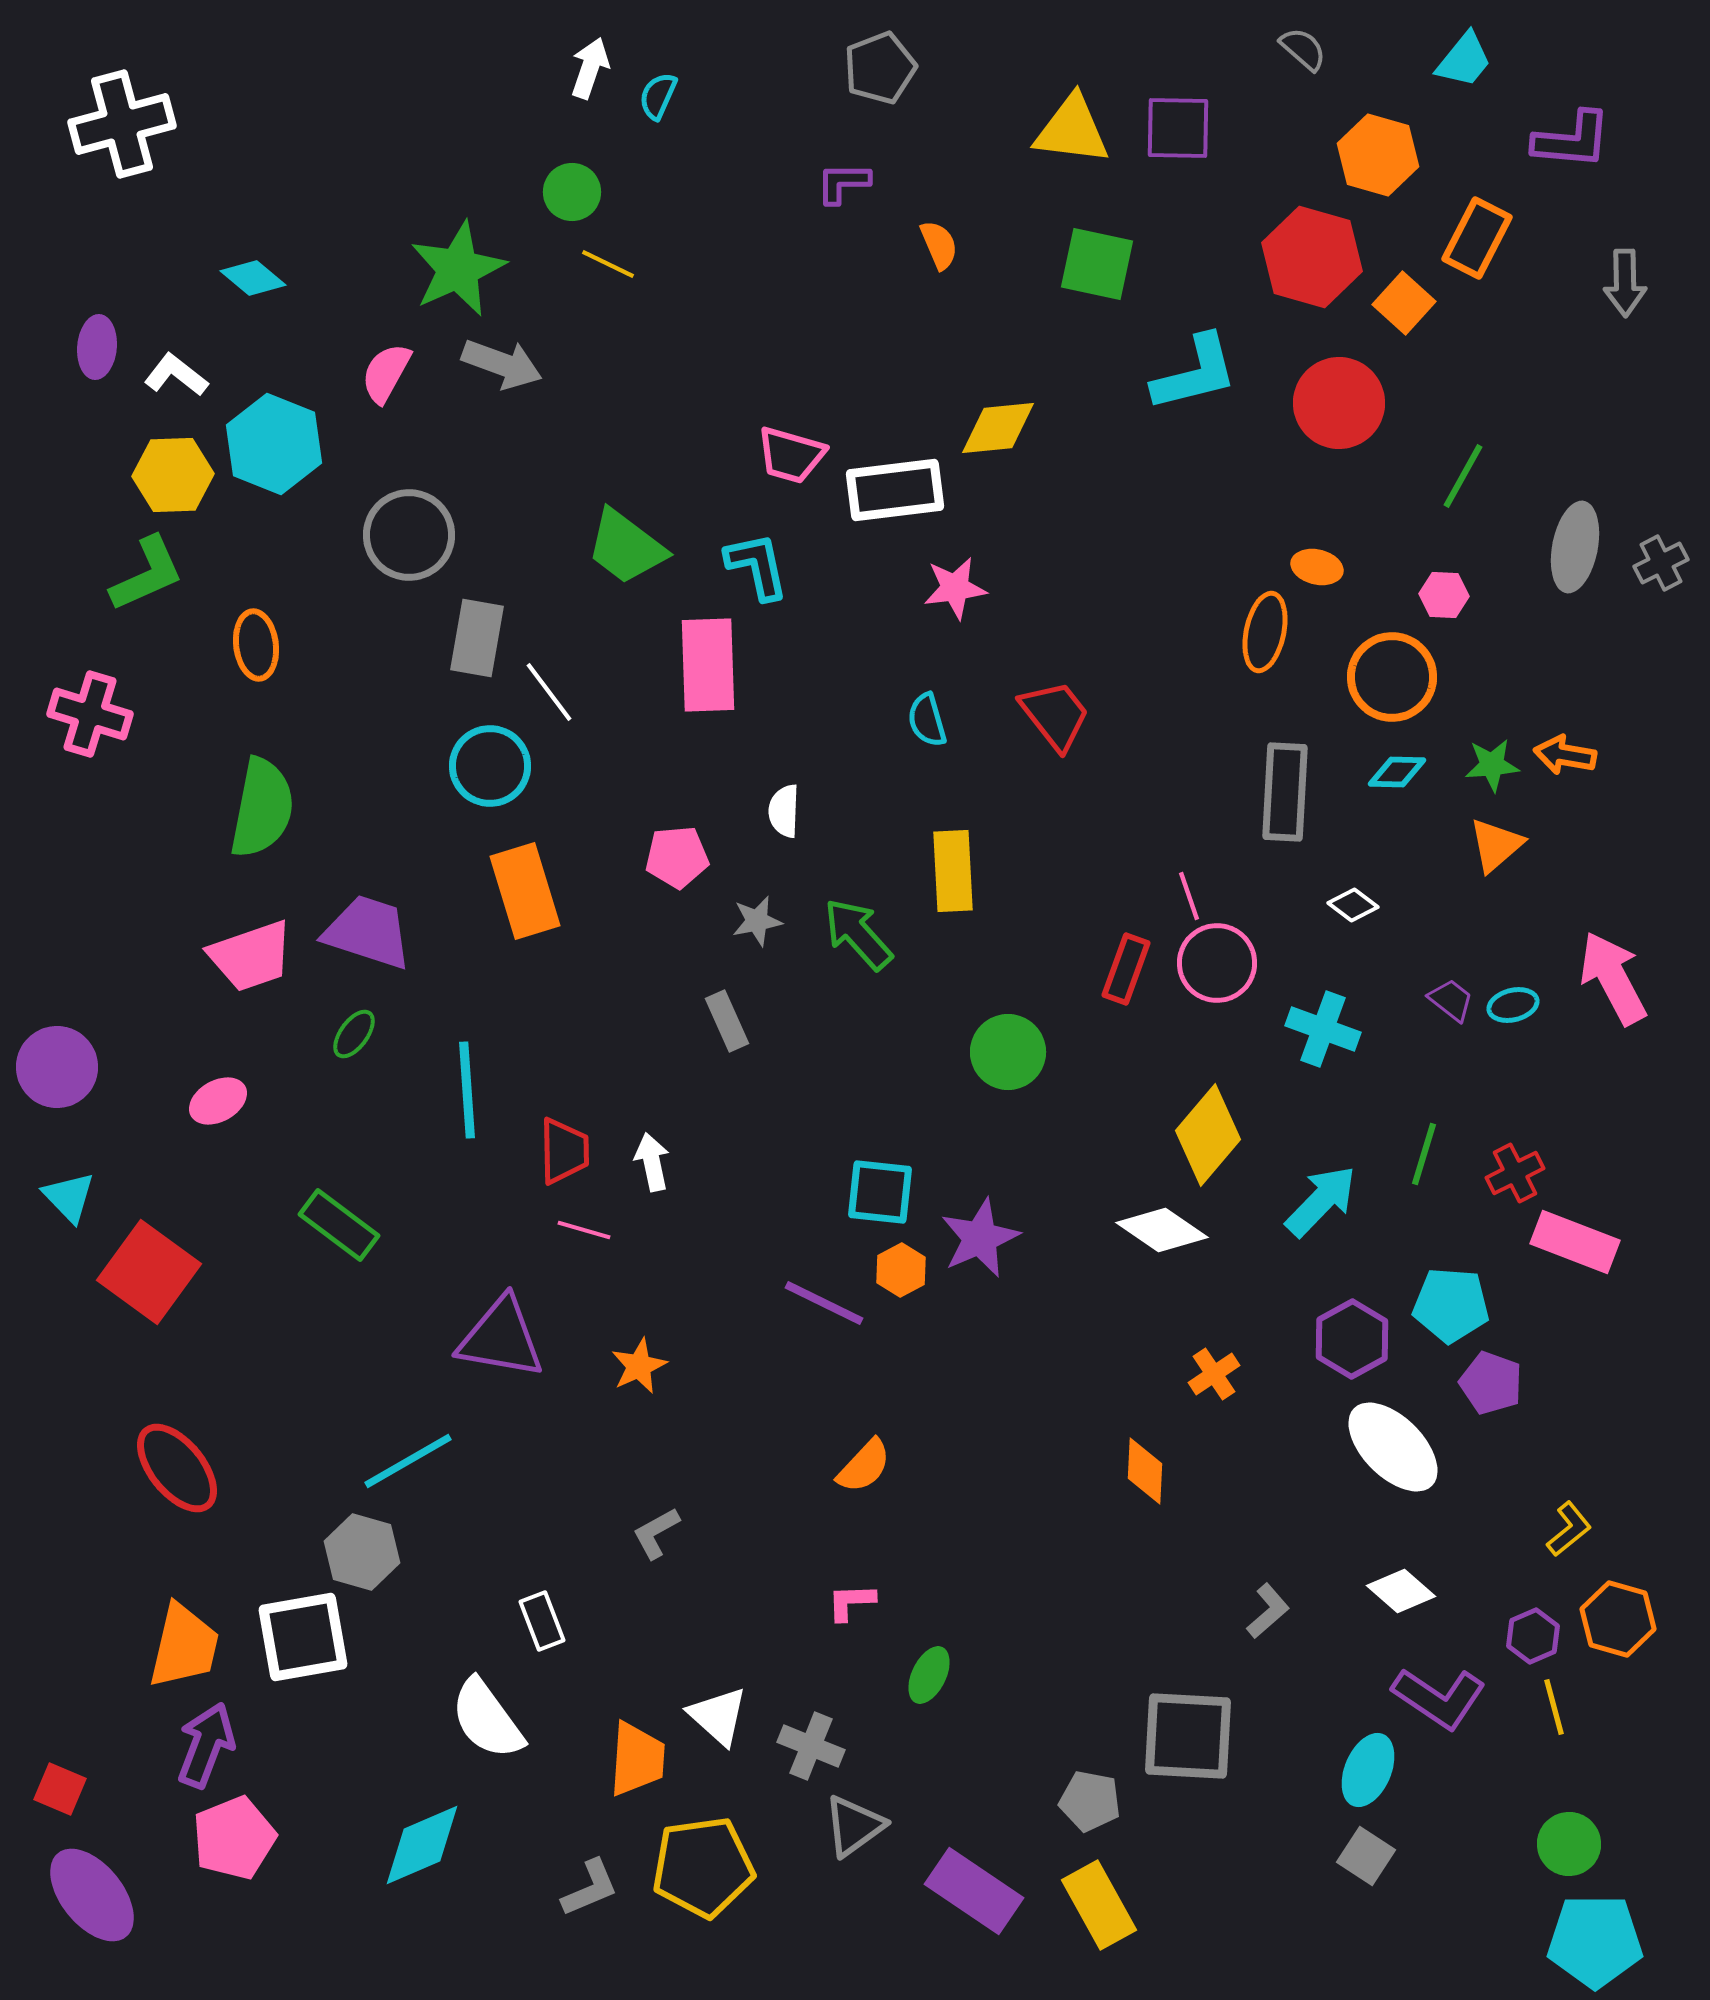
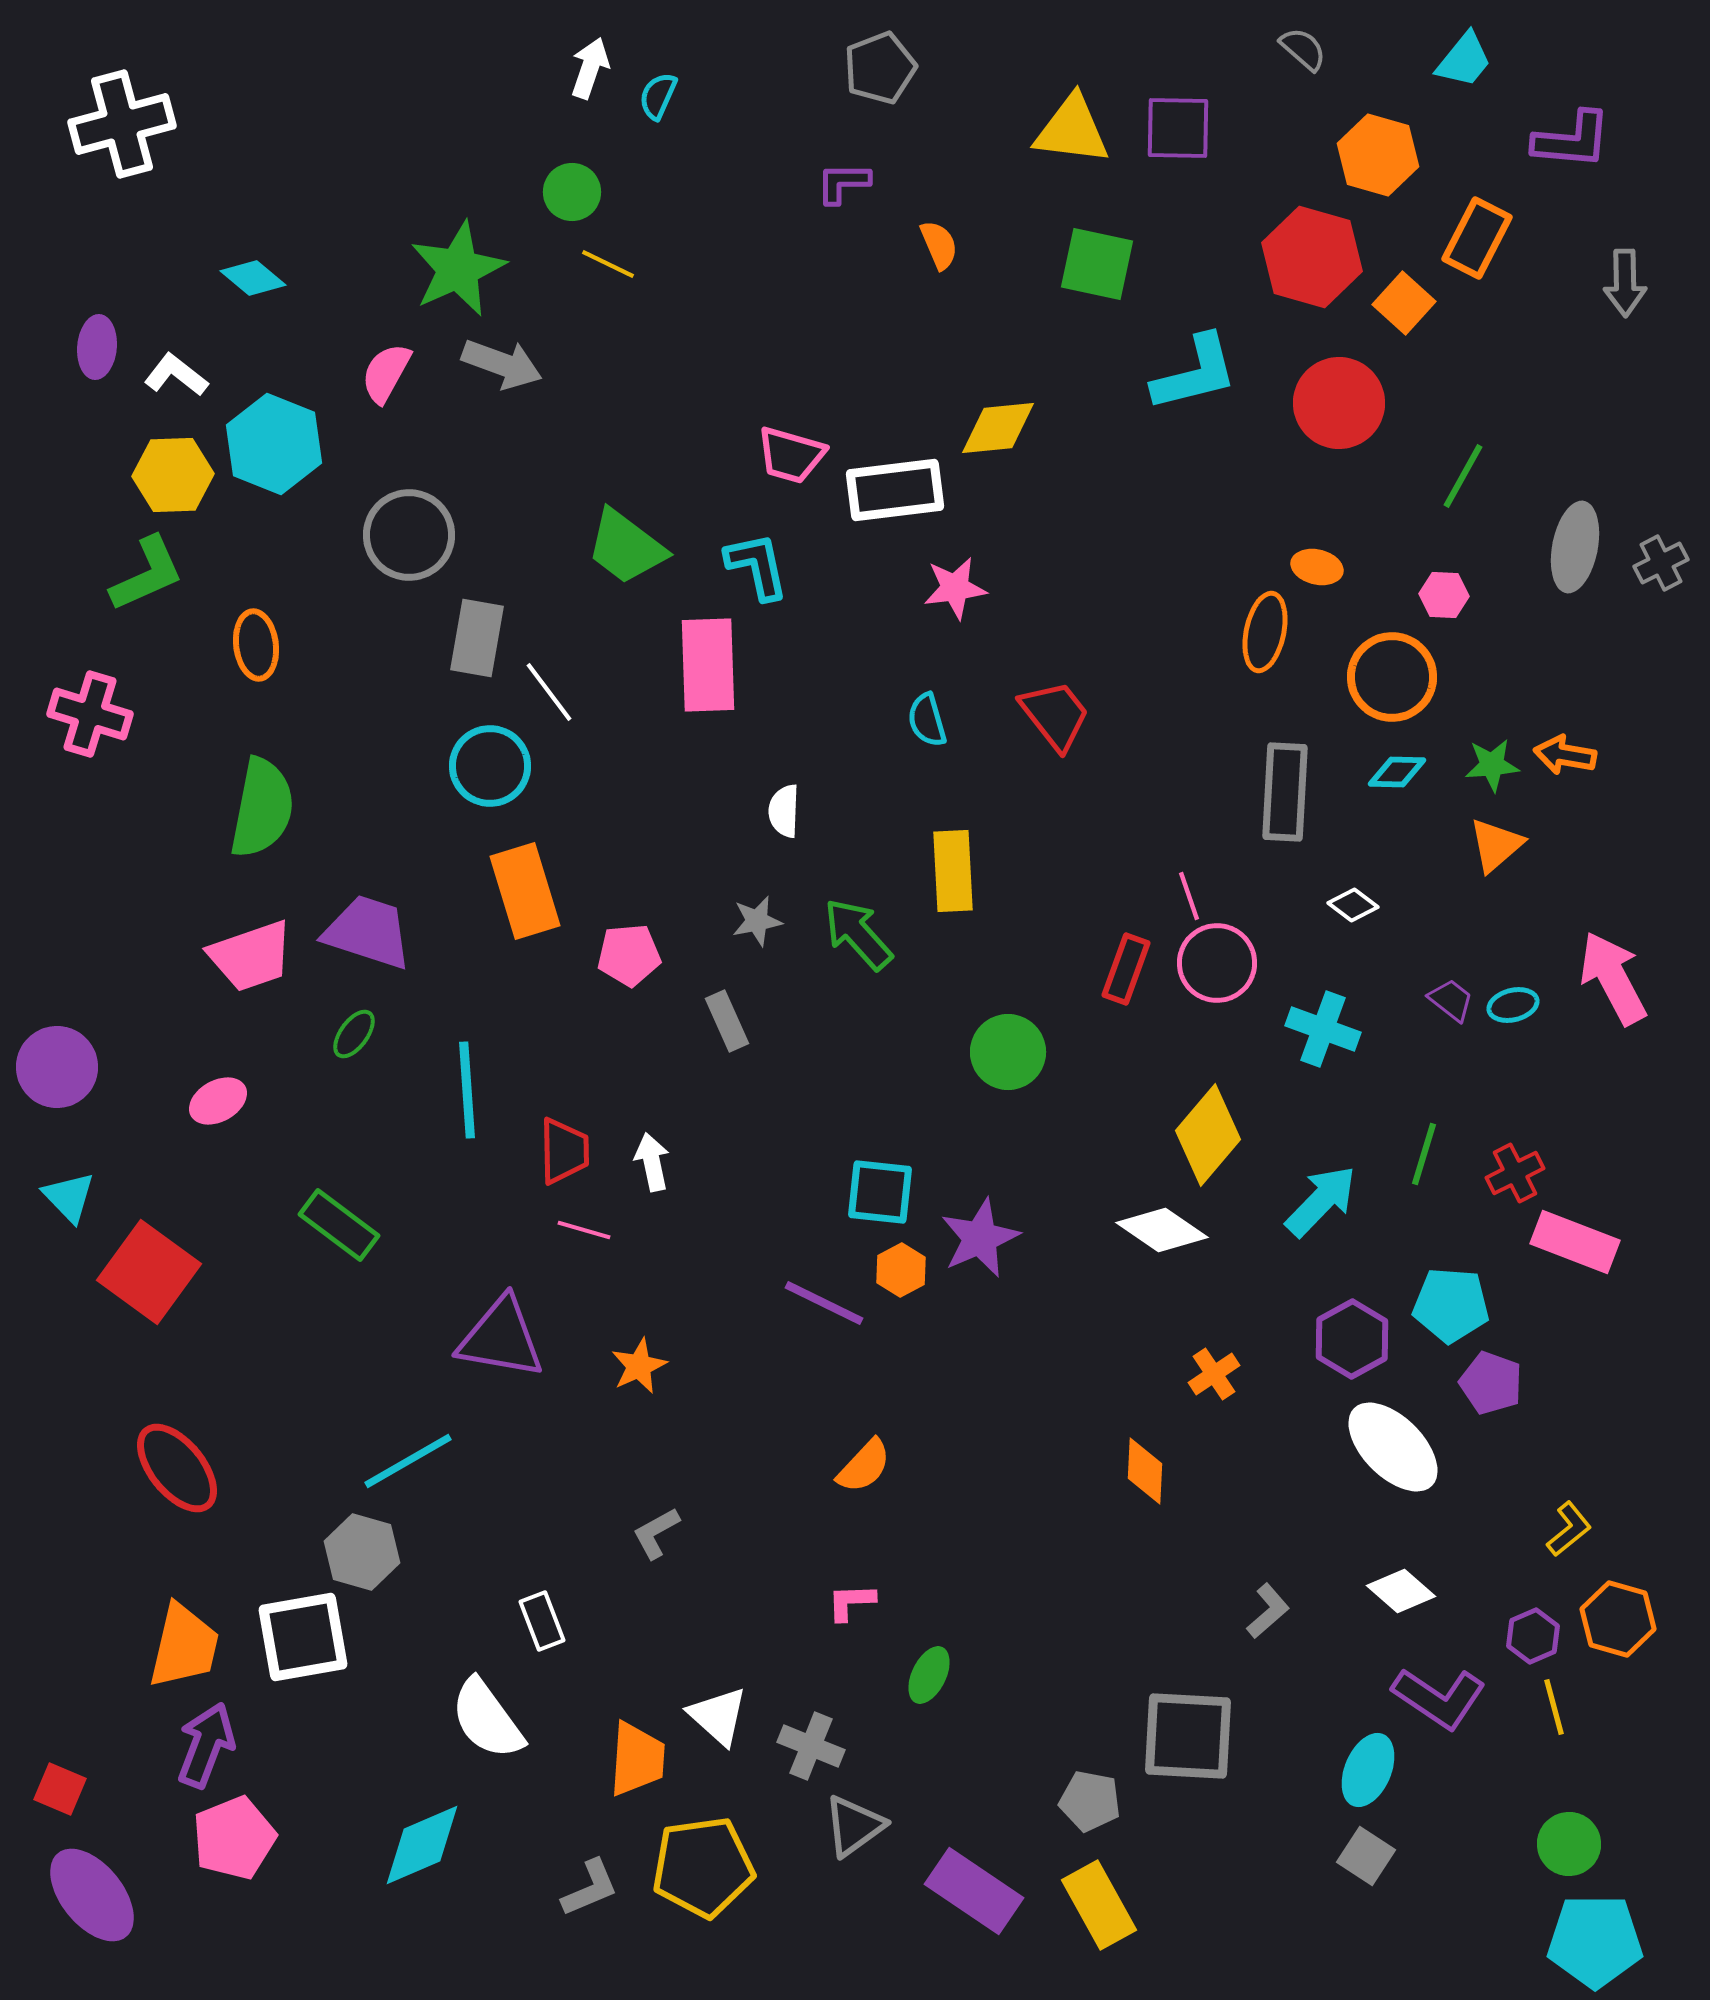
pink pentagon at (677, 857): moved 48 px left, 98 px down
